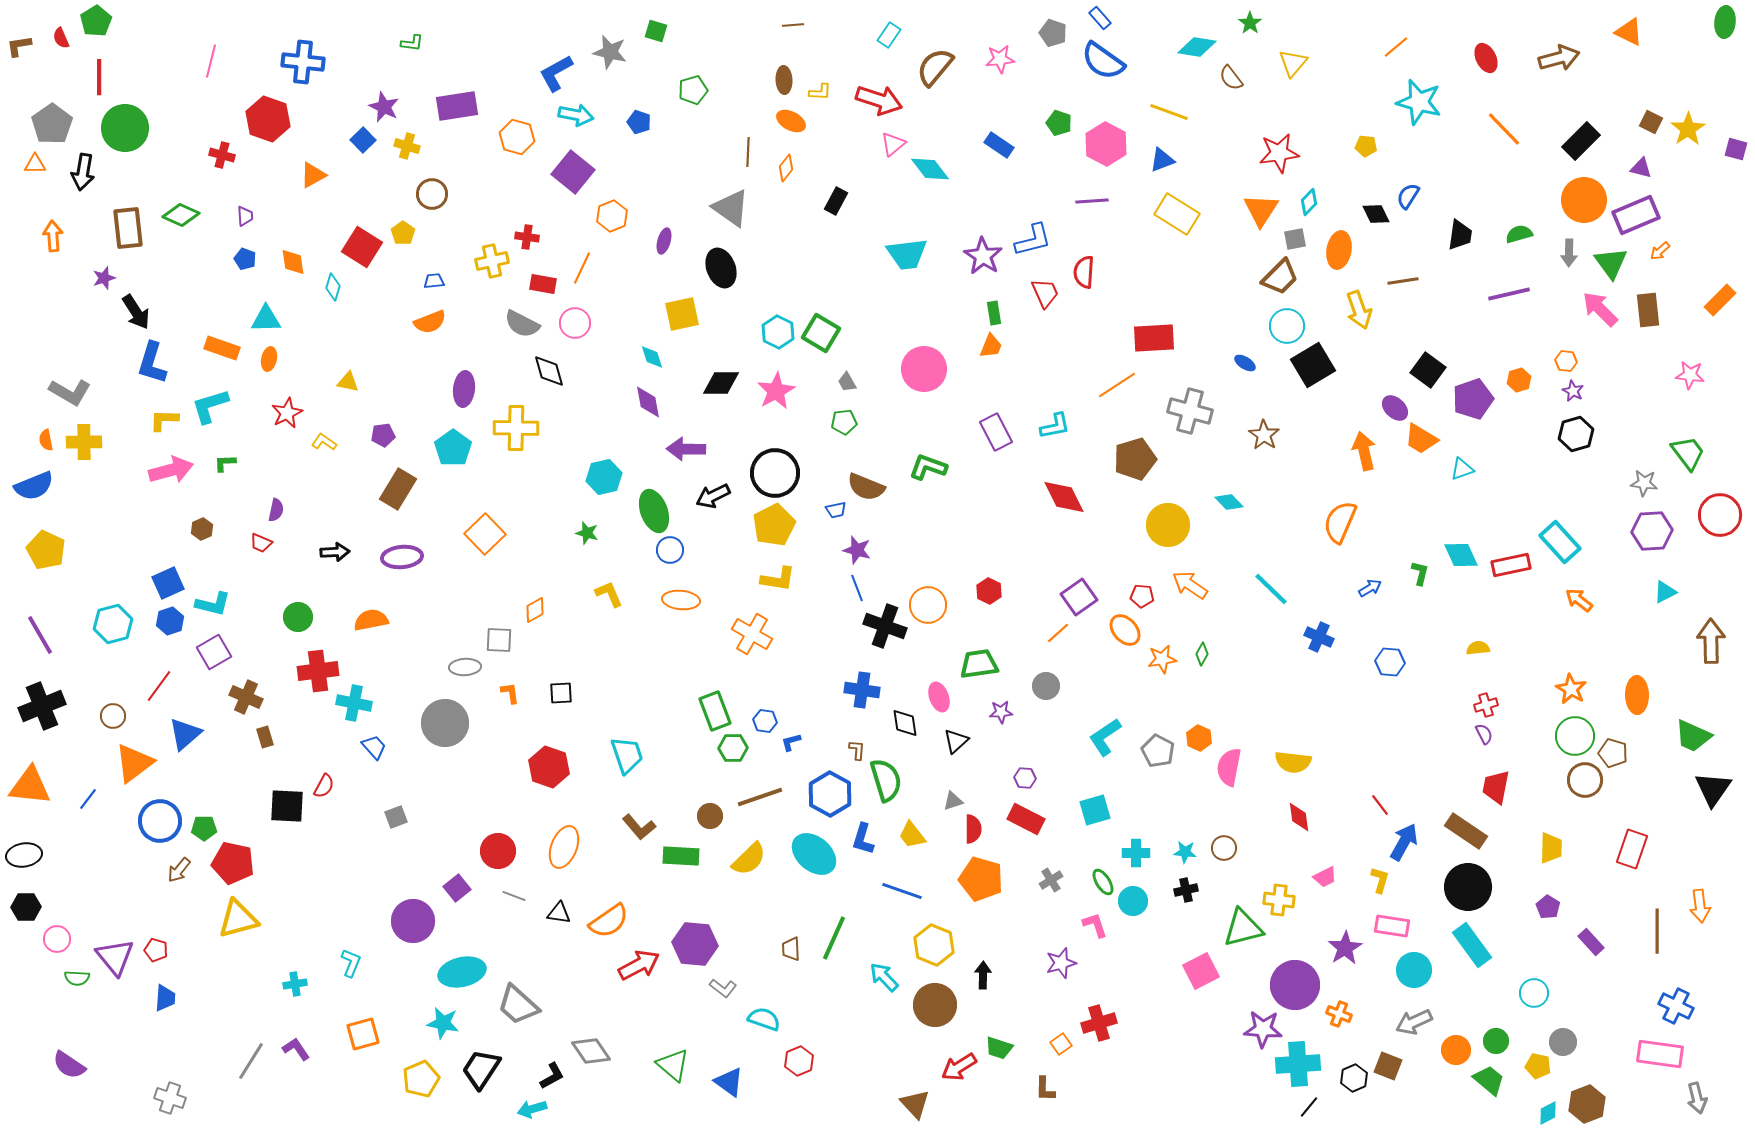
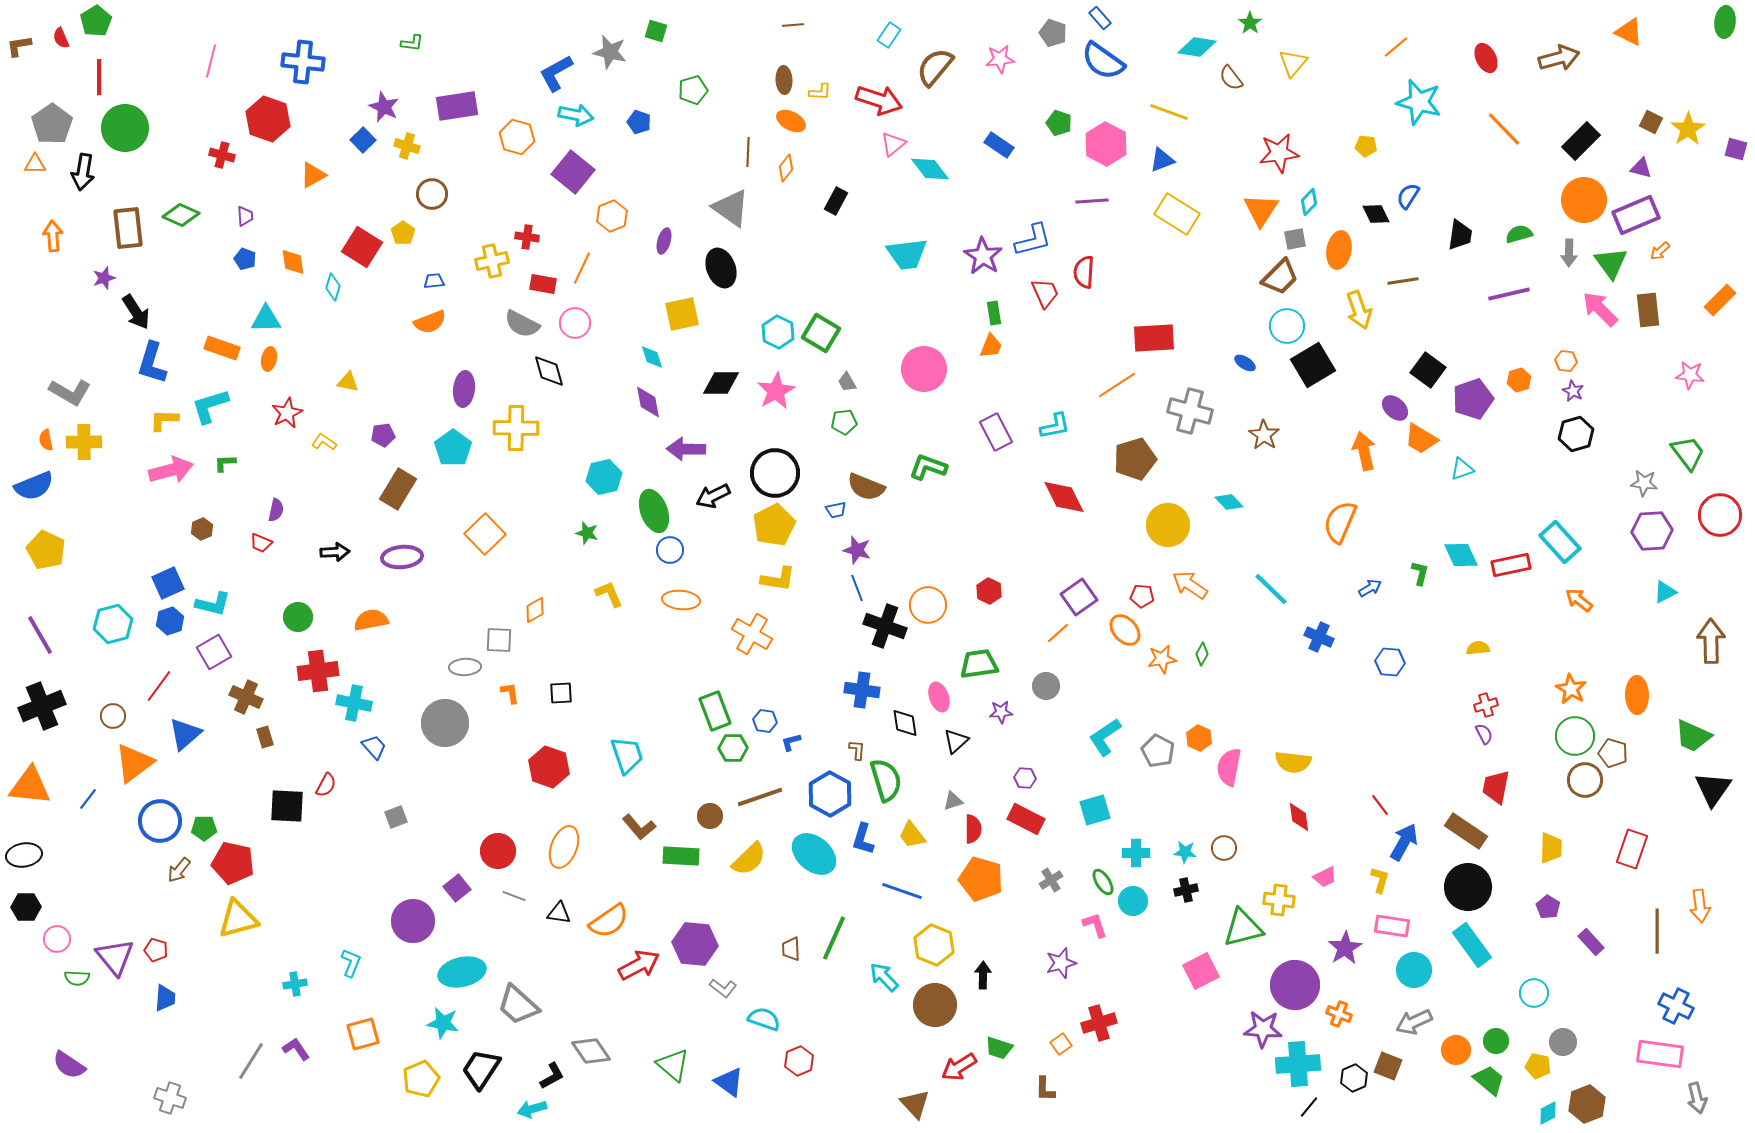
red semicircle at (324, 786): moved 2 px right, 1 px up
